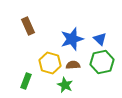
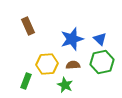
yellow hexagon: moved 3 px left, 1 px down; rotated 20 degrees counterclockwise
